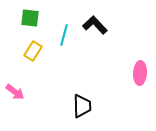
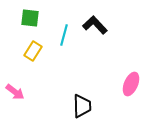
pink ellipse: moved 9 px left, 11 px down; rotated 20 degrees clockwise
